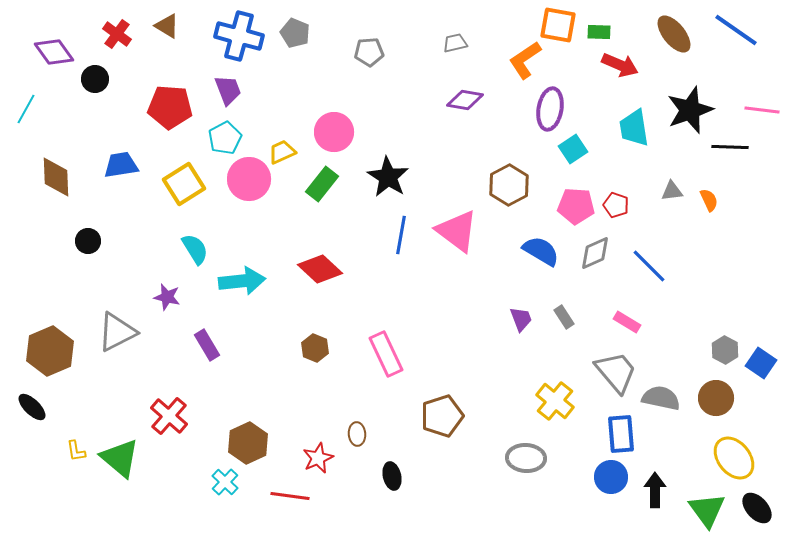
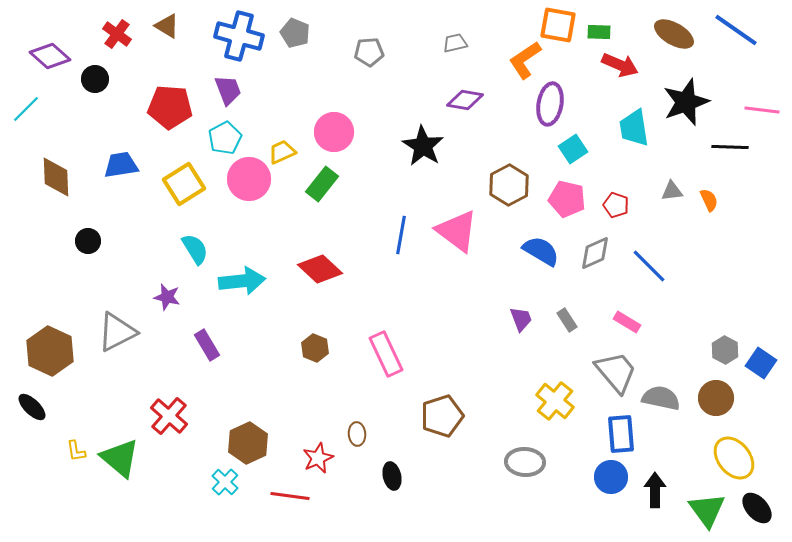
brown ellipse at (674, 34): rotated 21 degrees counterclockwise
purple diamond at (54, 52): moved 4 px left, 4 px down; rotated 12 degrees counterclockwise
cyan line at (26, 109): rotated 16 degrees clockwise
purple ellipse at (550, 109): moved 5 px up
black star at (690, 110): moved 4 px left, 8 px up
black star at (388, 177): moved 35 px right, 31 px up
pink pentagon at (576, 206): moved 9 px left, 7 px up; rotated 9 degrees clockwise
gray rectangle at (564, 317): moved 3 px right, 3 px down
brown hexagon at (50, 351): rotated 12 degrees counterclockwise
gray ellipse at (526, 458): moved 1 px left, 4 px down
